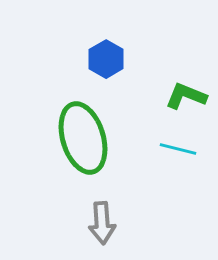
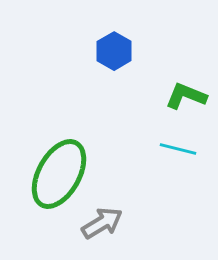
blue hexagon: moved 8 px right, 8 px up
green ellipse: moved 24 px left, 36 px down; rotated 46 degrees clockwise
gray arrow: rotated 117 degrees counterclockwise
